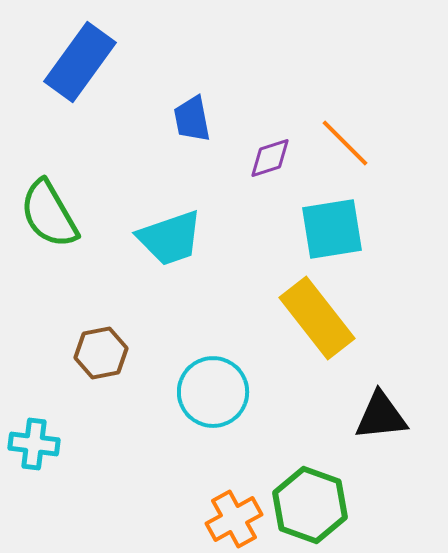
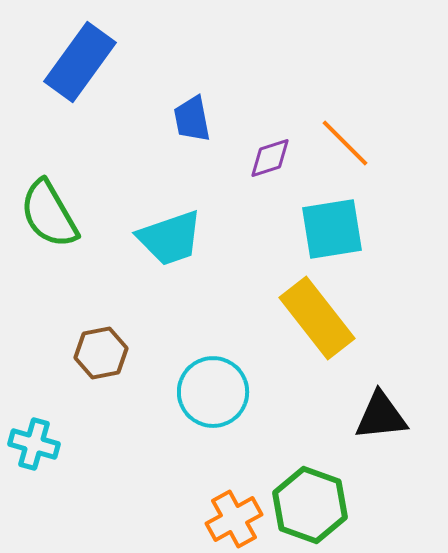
cyan cross: rotated 9 degrees clockwise
